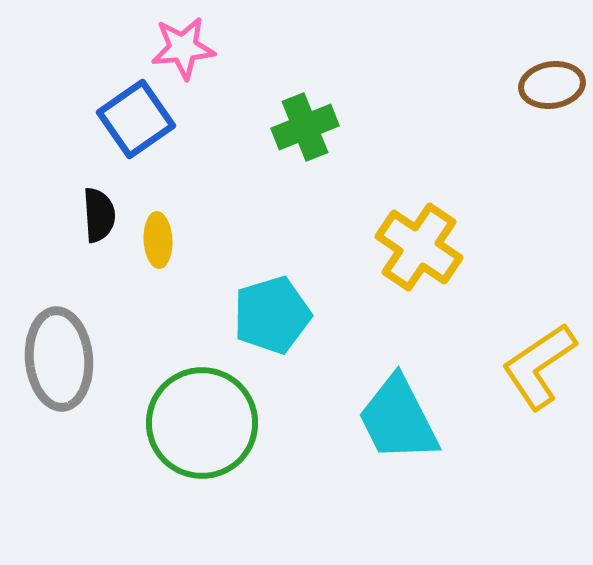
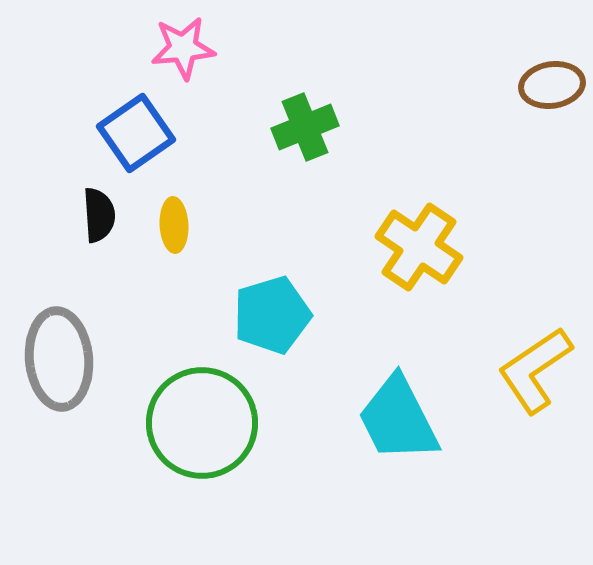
blue square: moved 14 px down
yellow ellipse: moved 16 px right, 15 px up
yellow L-shape: moved 4 px left, 4 px down
